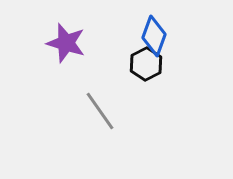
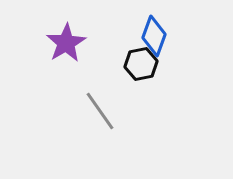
purple star: rotated 24 degrees clockwise
black hexagon: moved 5 px left; rotated 16 degrees clockwise
